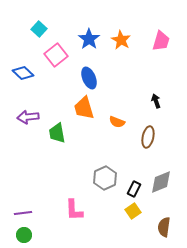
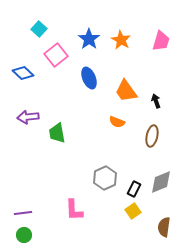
orange trapezoid: moved 42 px right, 17 px up; rotated 20 degrees counterclockwise
brown ellipse: moved 4 px right, 1 px up
